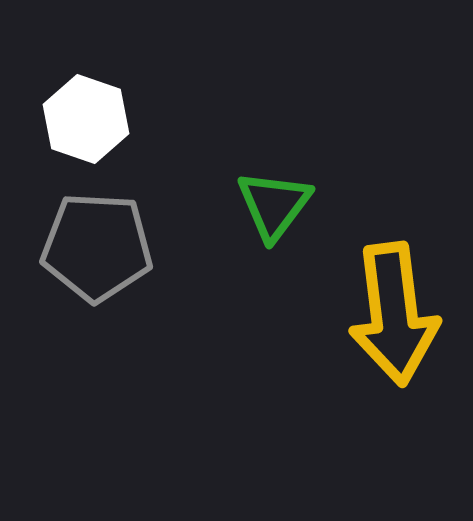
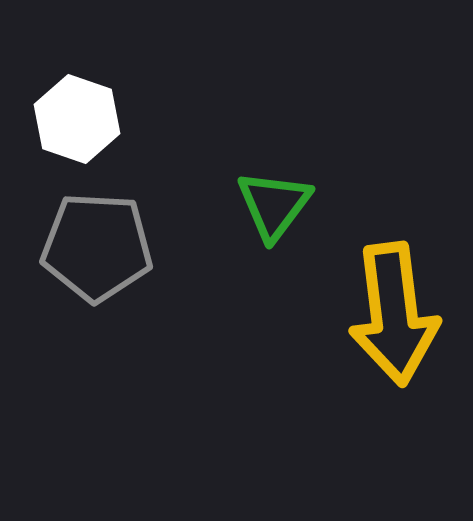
white hexagon: moved 9 px left
